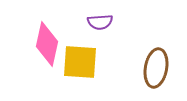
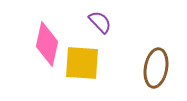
purple semicircle: rotated 130 degrees counterclockwise
yellow square: moved 2 px right, 1 px down
